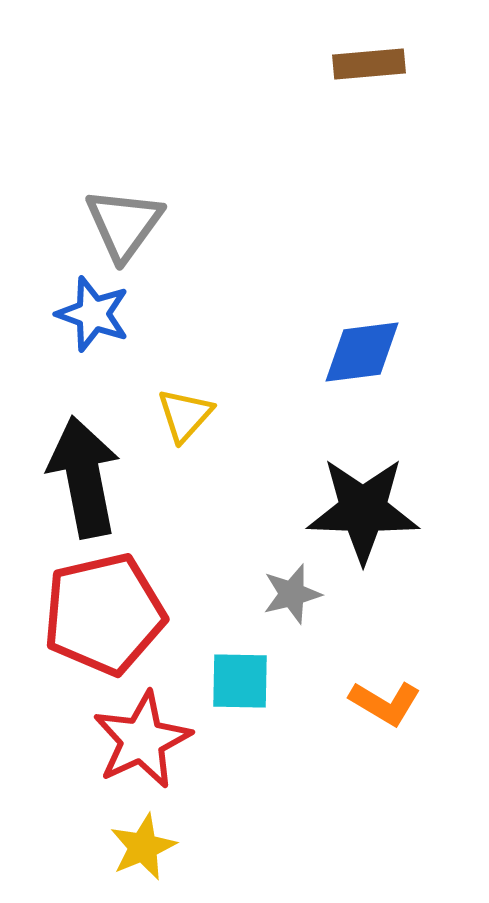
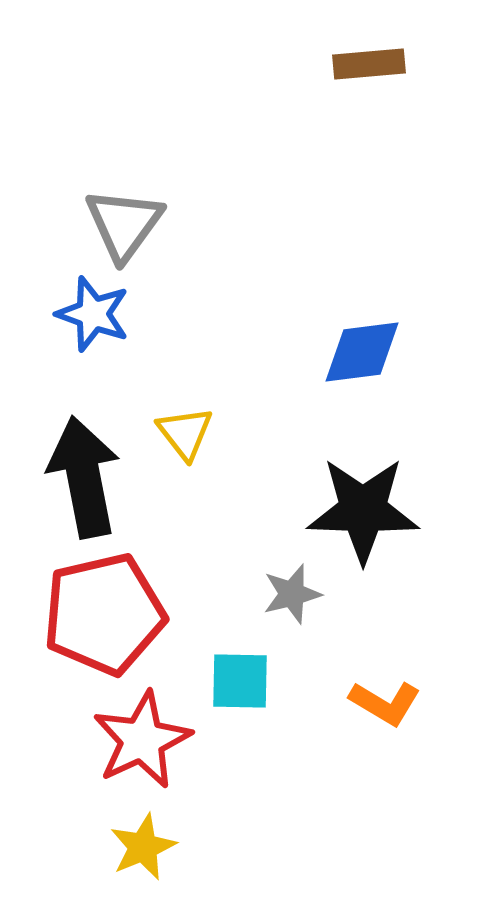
yellow triangle: moved 18 px down; rotated 20 degrees counterclockwise
